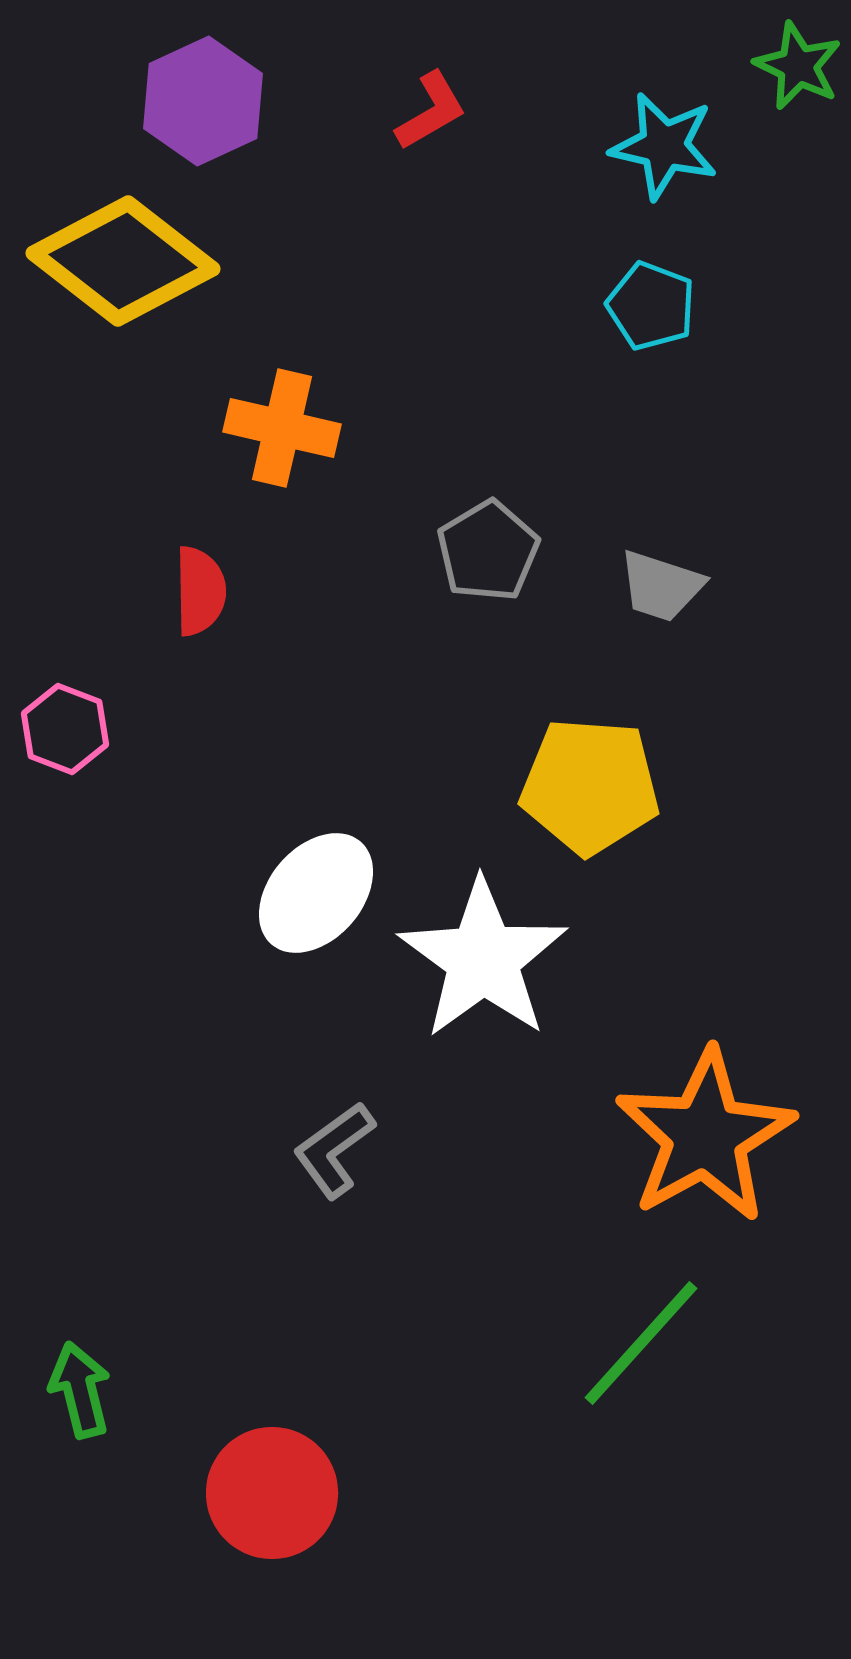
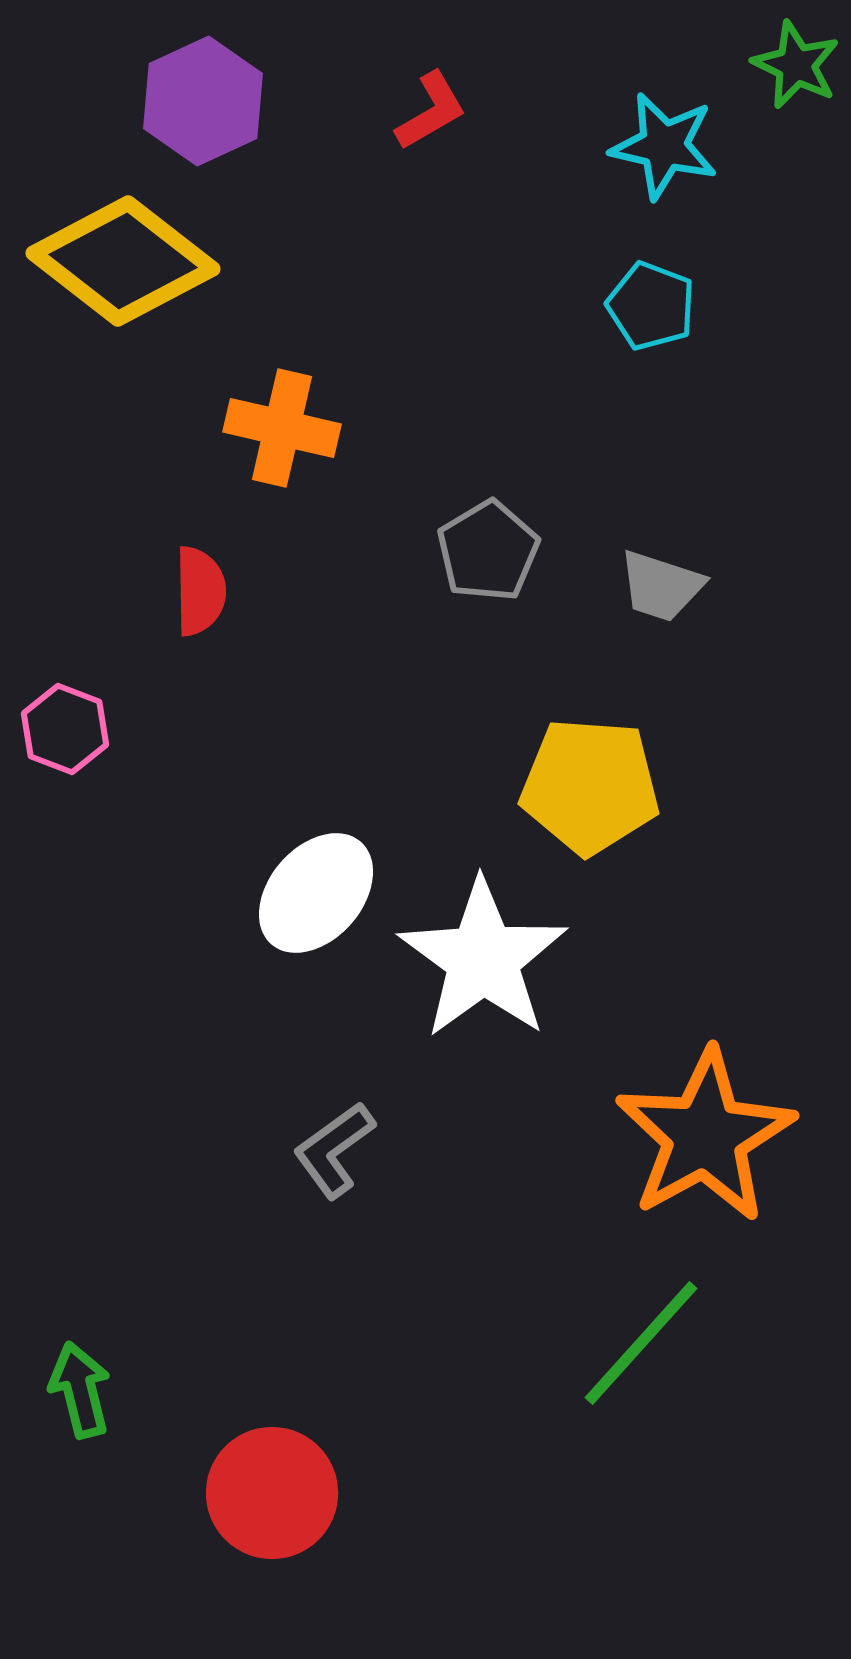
green star: moved 2 px left, 1 px up
